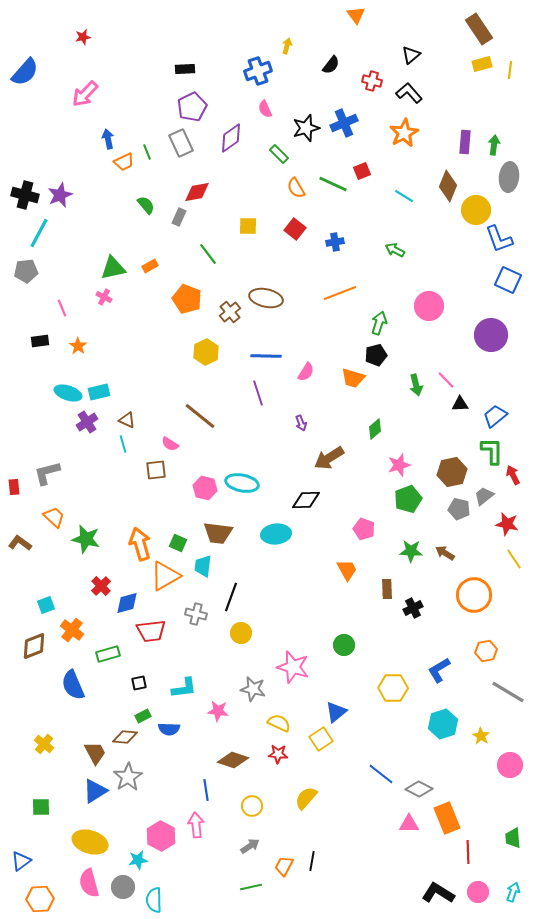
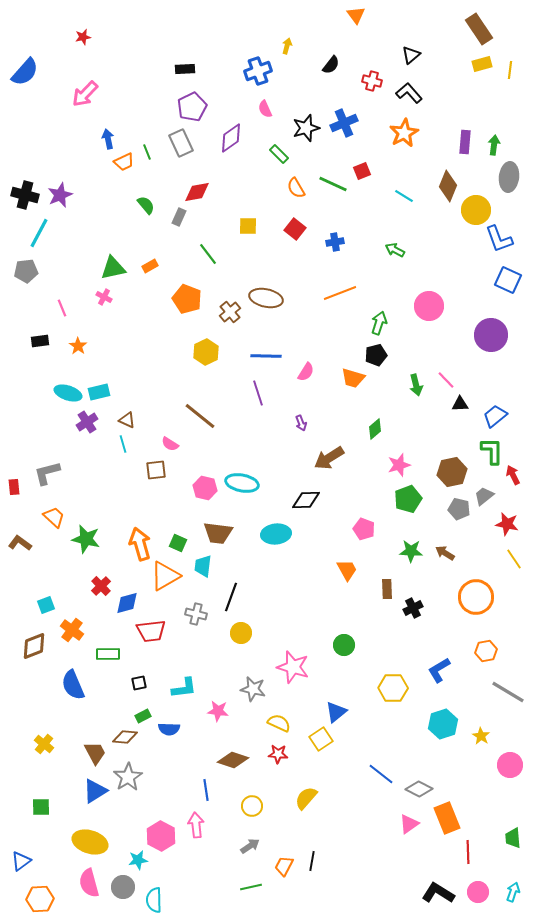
orange circle at (474, 595): moved 2 px right, 2 px down
green rectangle at (108, 654): rotated 15 degrees clockwise
pink triangle at (409, 824): rotated 35 degrees counterclockwise
